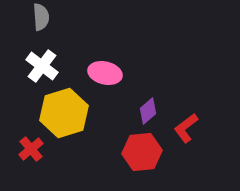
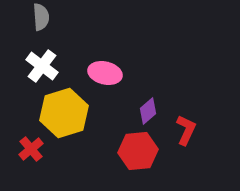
red L-shape: moved 2 px down; rotated 152 degrees clockwise
red hexagon: moved 4 px left, 1 px up
